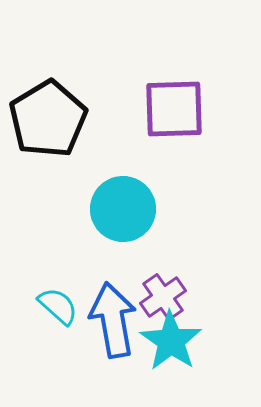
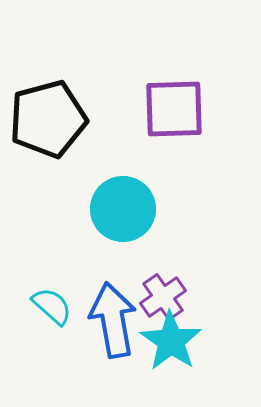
black pentagon: rotated 16 degrees clockwise
cyan semicircle: moved 6 px left
